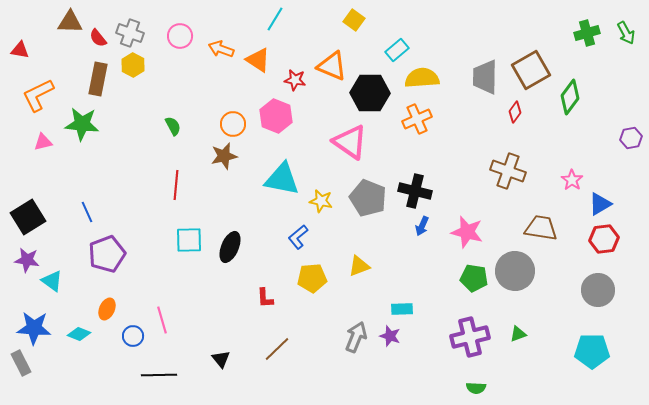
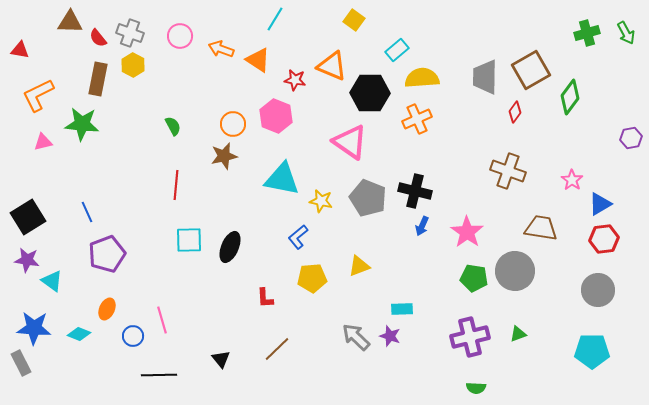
pink star at (467, 232): rotated 20 degrees clockwise
gray arrow at (356, 337): rotated 68 degrees counterclockwise
